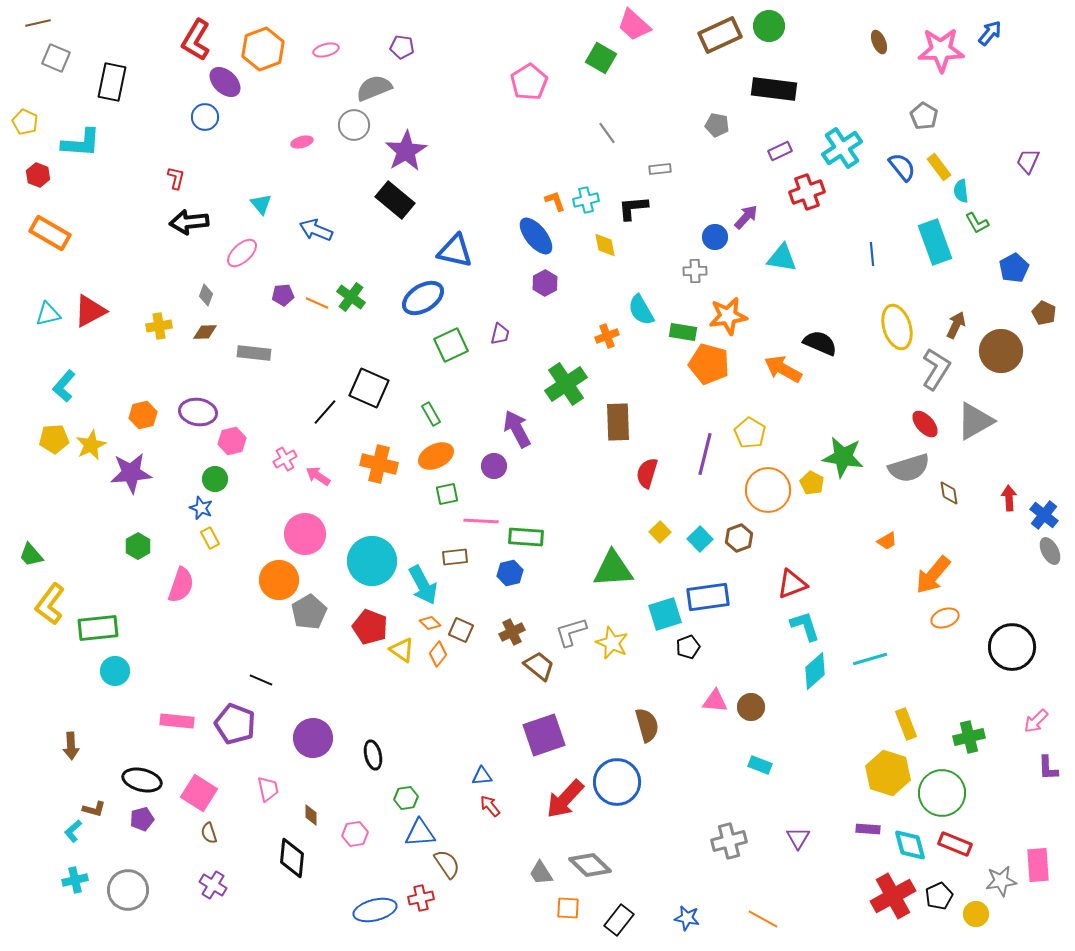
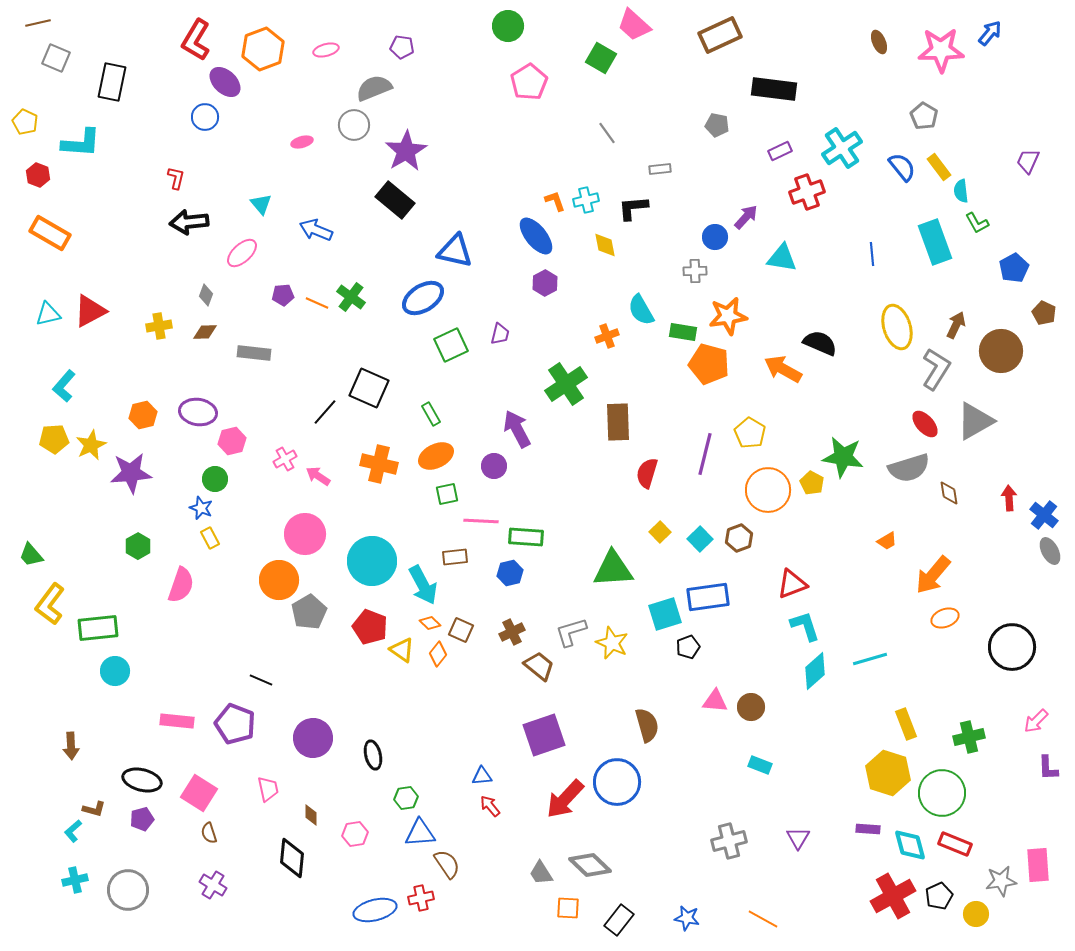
green circle at (769, 26): moved 261 px left
